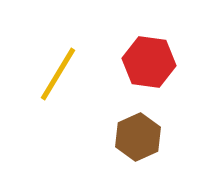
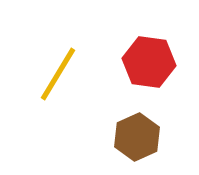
brown hexagon: moved 1 px left
